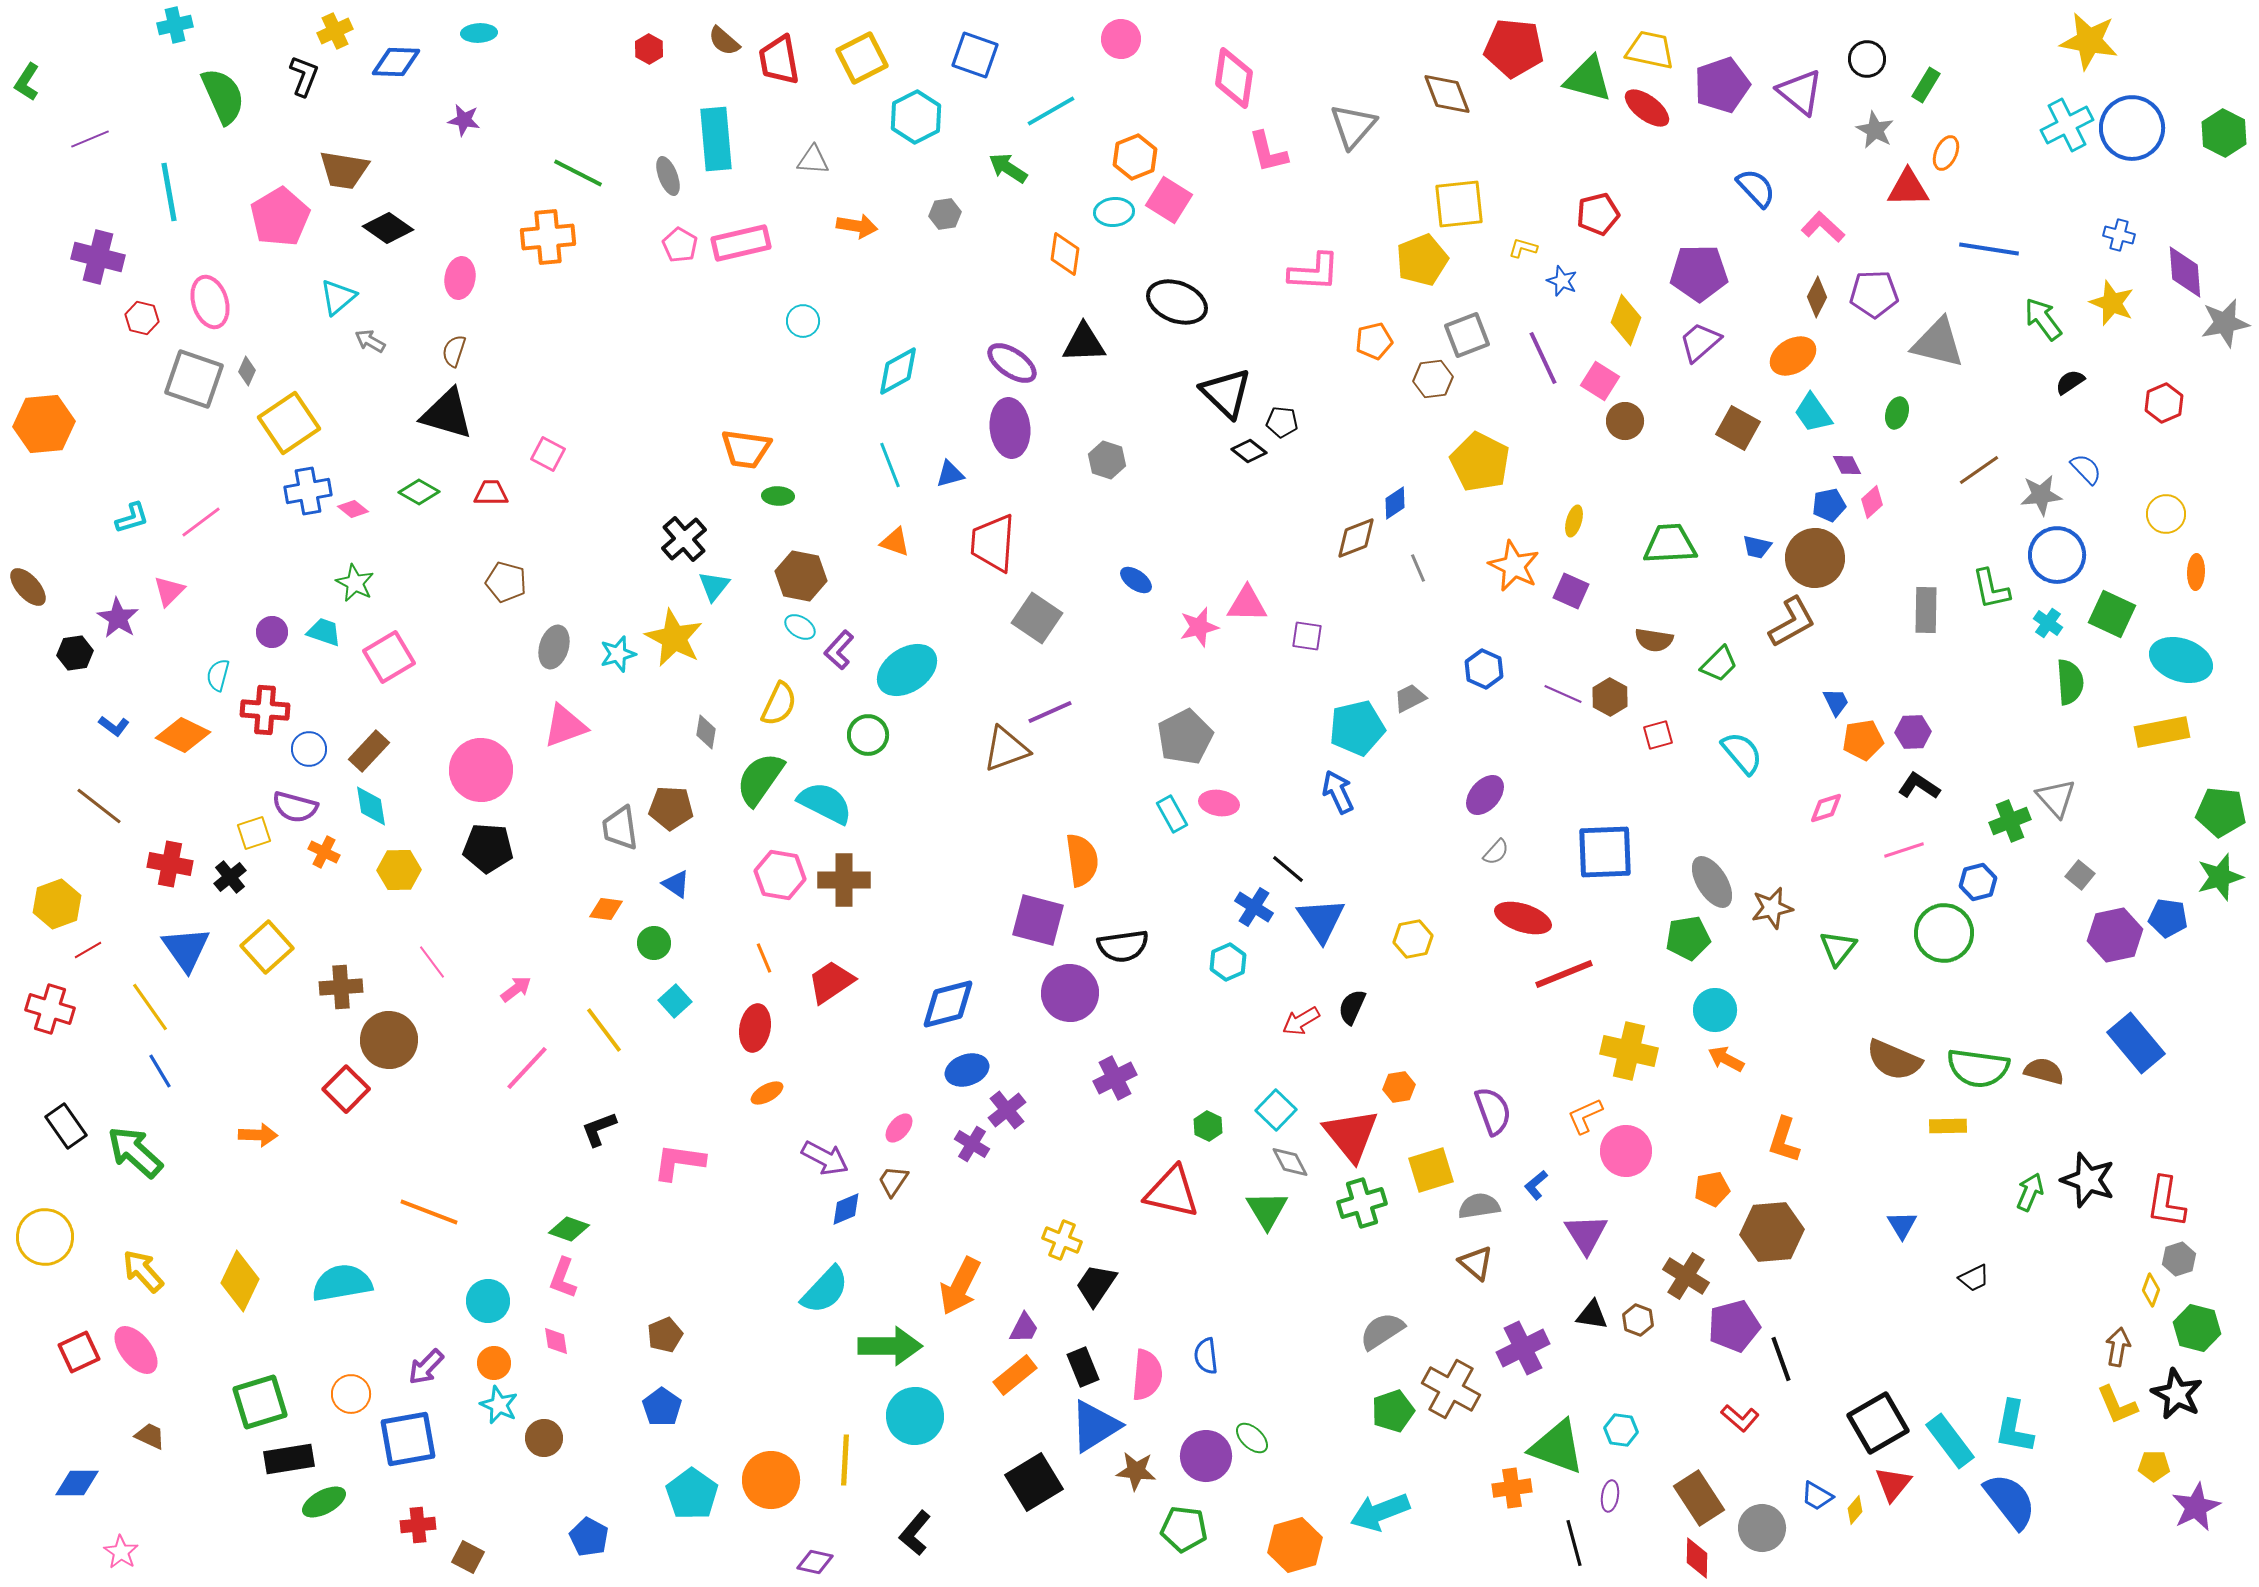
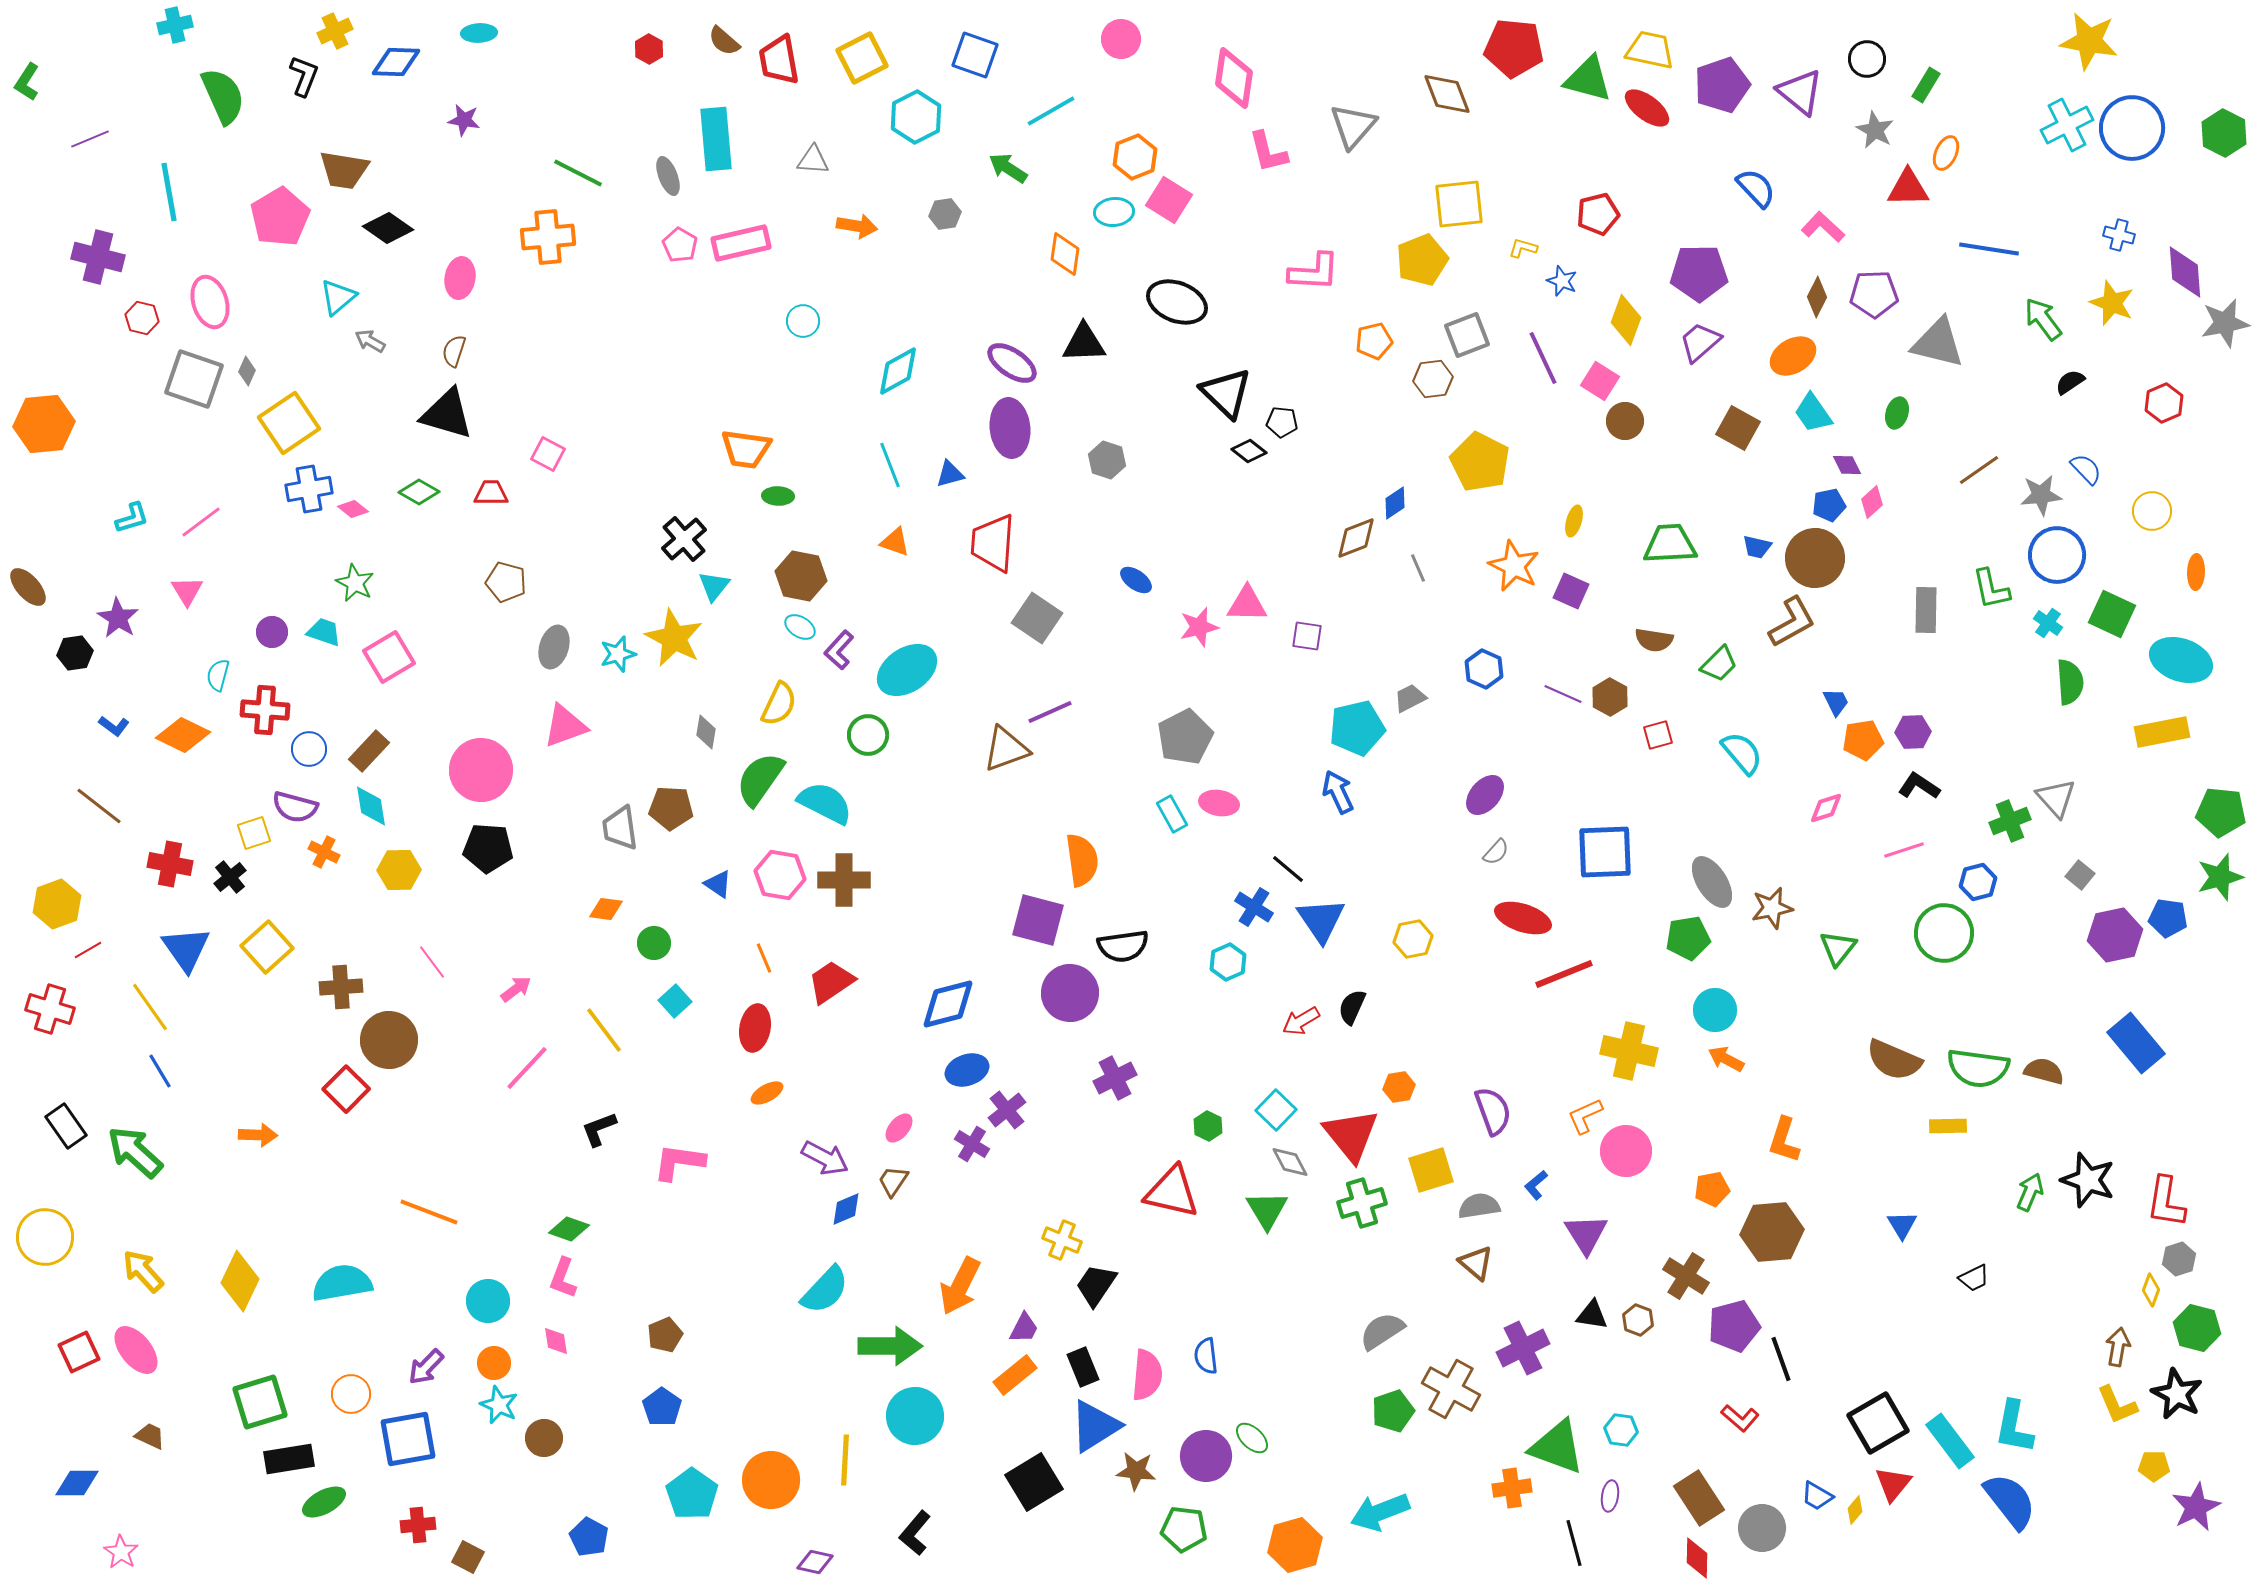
blue cross at (308, 491): moved 1 px right, 2 px up
yellow circle at (2166, 514): moved 14 px left, 3 px up
pink triangle at (169, 591): moved 18 px right; rotated 16 degrees counterclockwise
blue triangle at (676, 884): moved 42 px right
